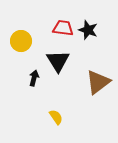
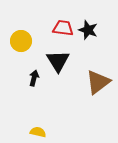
yellow semicircle: moved 18 px left, 15 px down; rotated 42 degrees counterclockwise
